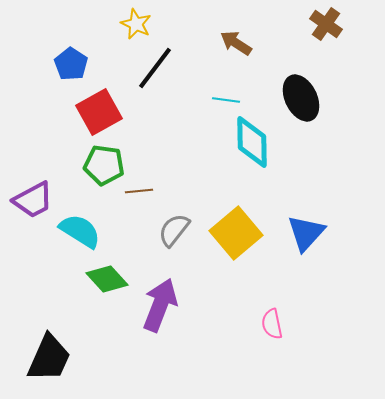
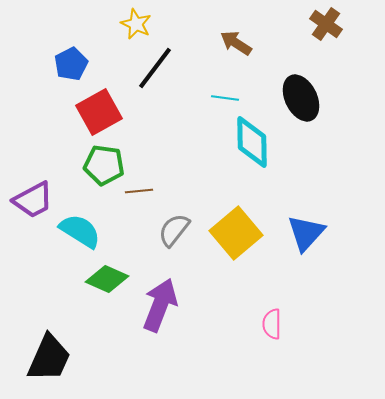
blue pentagon: rotated 12 degrees clockwise
cyan line: moved 1 px left, 2 px up
green diamond: rotated 24 degrees counterclockwise
pink semicircle: rotated 12 degrees clockwise
